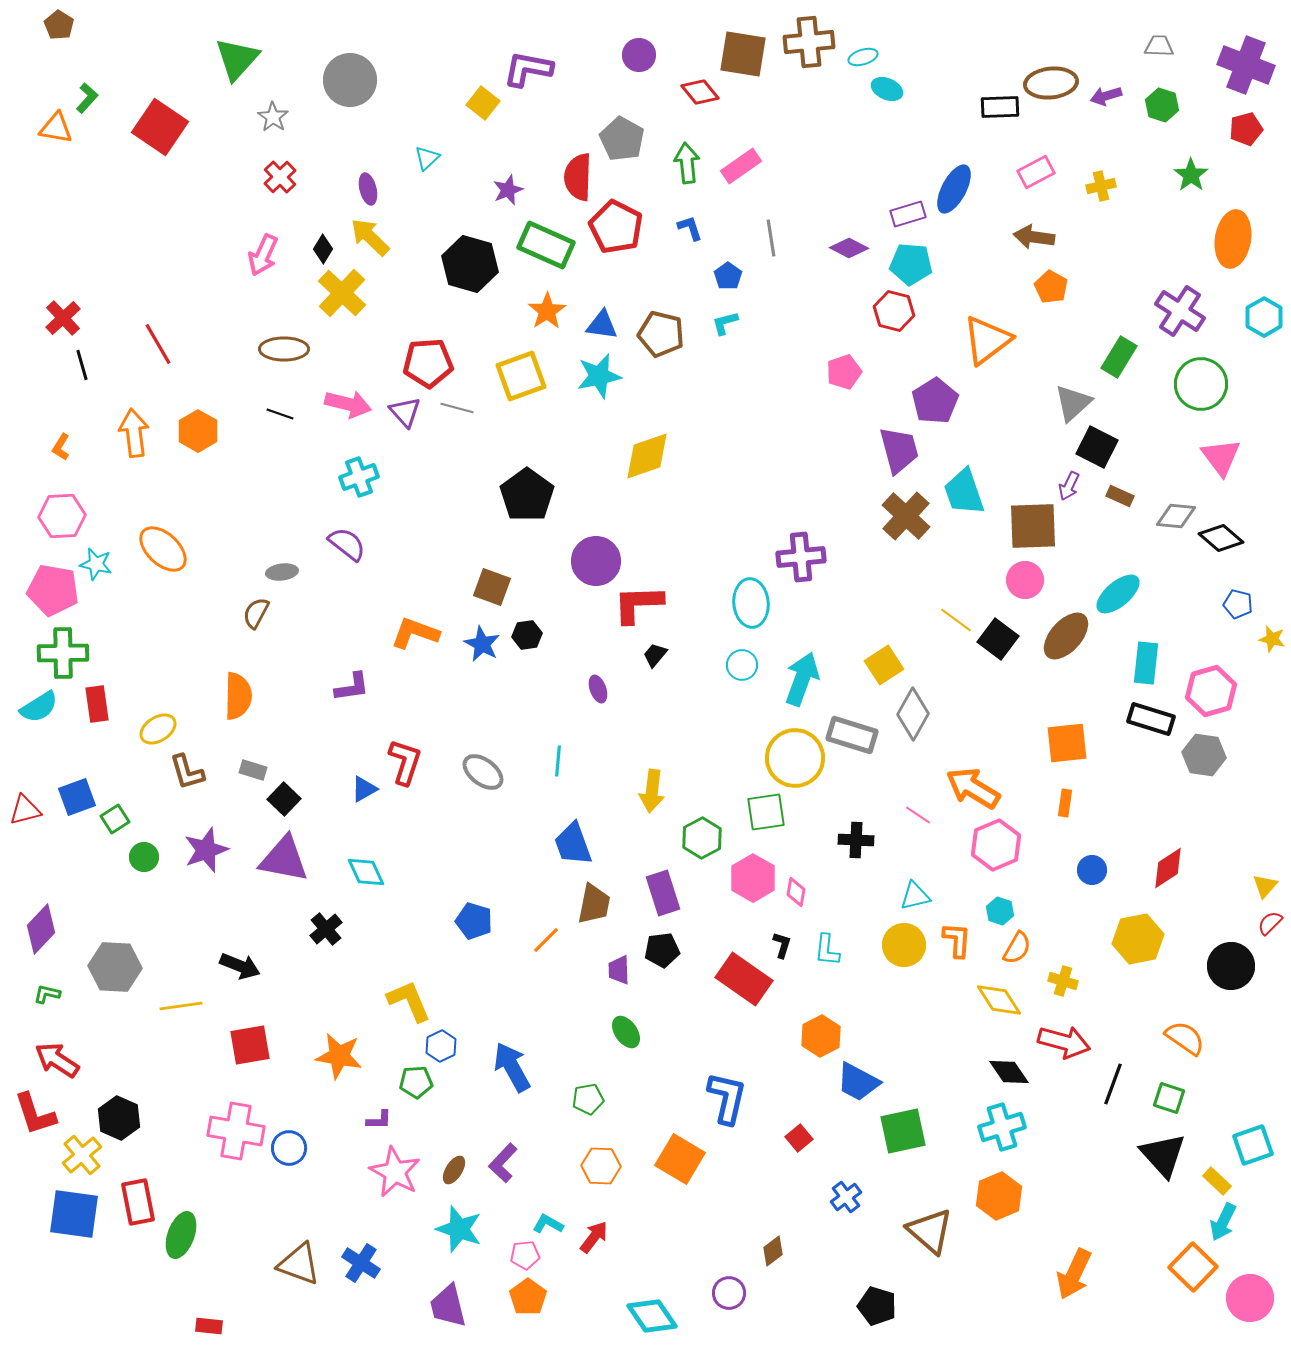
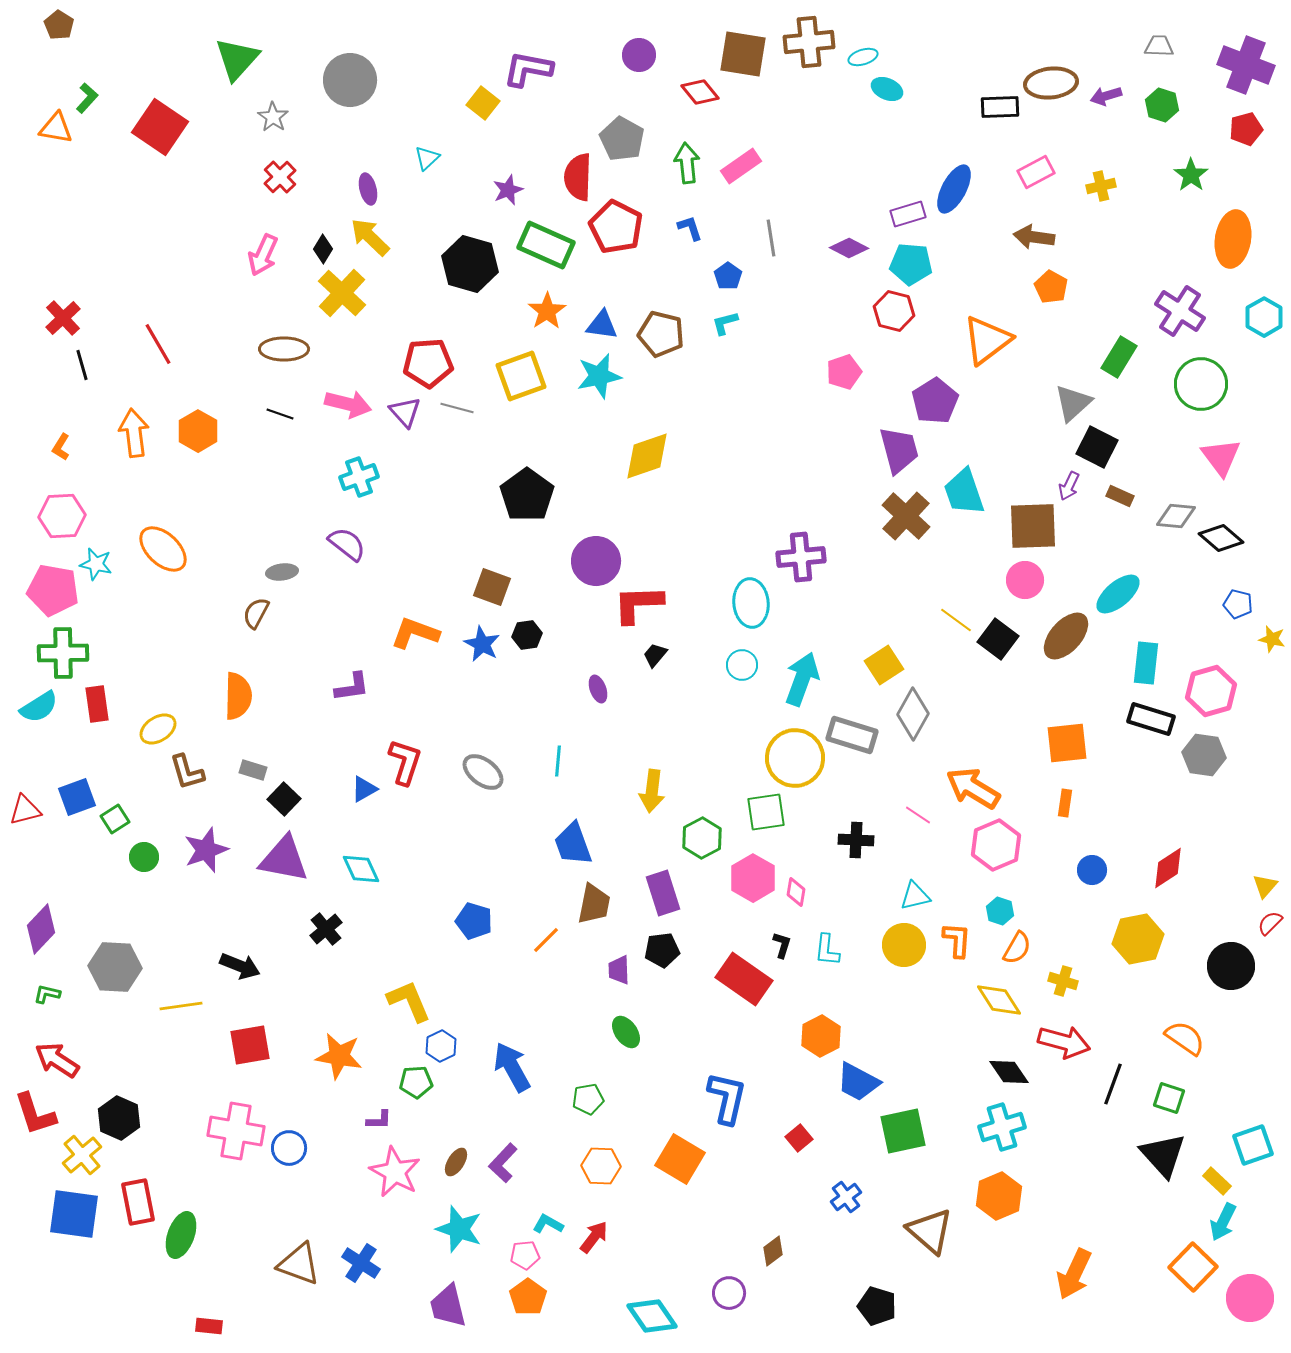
cyan diamond at (366, 872): moved 5 px left, 3 px up
brown ellipse at (454, 1170): moved 2 px right, 8 px up
